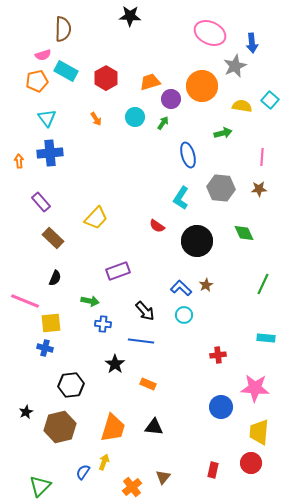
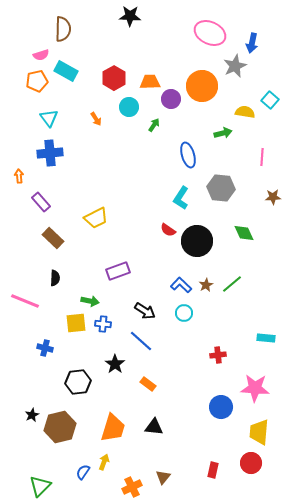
blue arrow at (252, 43): rotated 18 degrees clockwise
pink semicircle at (43, 55): moved 2 px left
red hexagon at (106, 78): moved 8 px right
orange trapezoid at (150, 82): rotated 15 degrees clockwise
yellow semicircle at (242, 106): moved 3 px right, 6 px down
cyan circle at (135, 117): moved 6 px left, 10 px up
cyan triangle at (47, 118): moved 2 px right
green arrow at (163, 123): moved 9 px left, 2 px down
orange arrow at (19, 161): moved 15 px down
brown star at (259, 189): moved 14 px right, 8 px down
yellow trapezoid at (96, 218): rotated 20 degrees clockwise
red semicircle at (157, 226): moved 11 px right, 4 px down
black semicircle at (55, 278): rotated 21 degrees counterclockwise
green line at (263, 284): moved 31 px left; rotated 25 degrees clockwise
blue L-shape at (181, 288): moved 3 px up
black arrow at (145, 311): rotated 15 degrees counterclockwise
cyan circle at (184, 315): moved 2 px up
yellow square at (51, 323): moved 25 px right
blue line at (141, 341): rotated 35 degrees clockwise
orange rectangle at (148, 384): rotated 14 degrees clockwise
black hexagon at (71, 385): moved 7 px right, 3 px up
black star at (26, 412): moved 6 px right, 3 px down
orange cross at (132, 487): rotated 12 degrees clockwise
